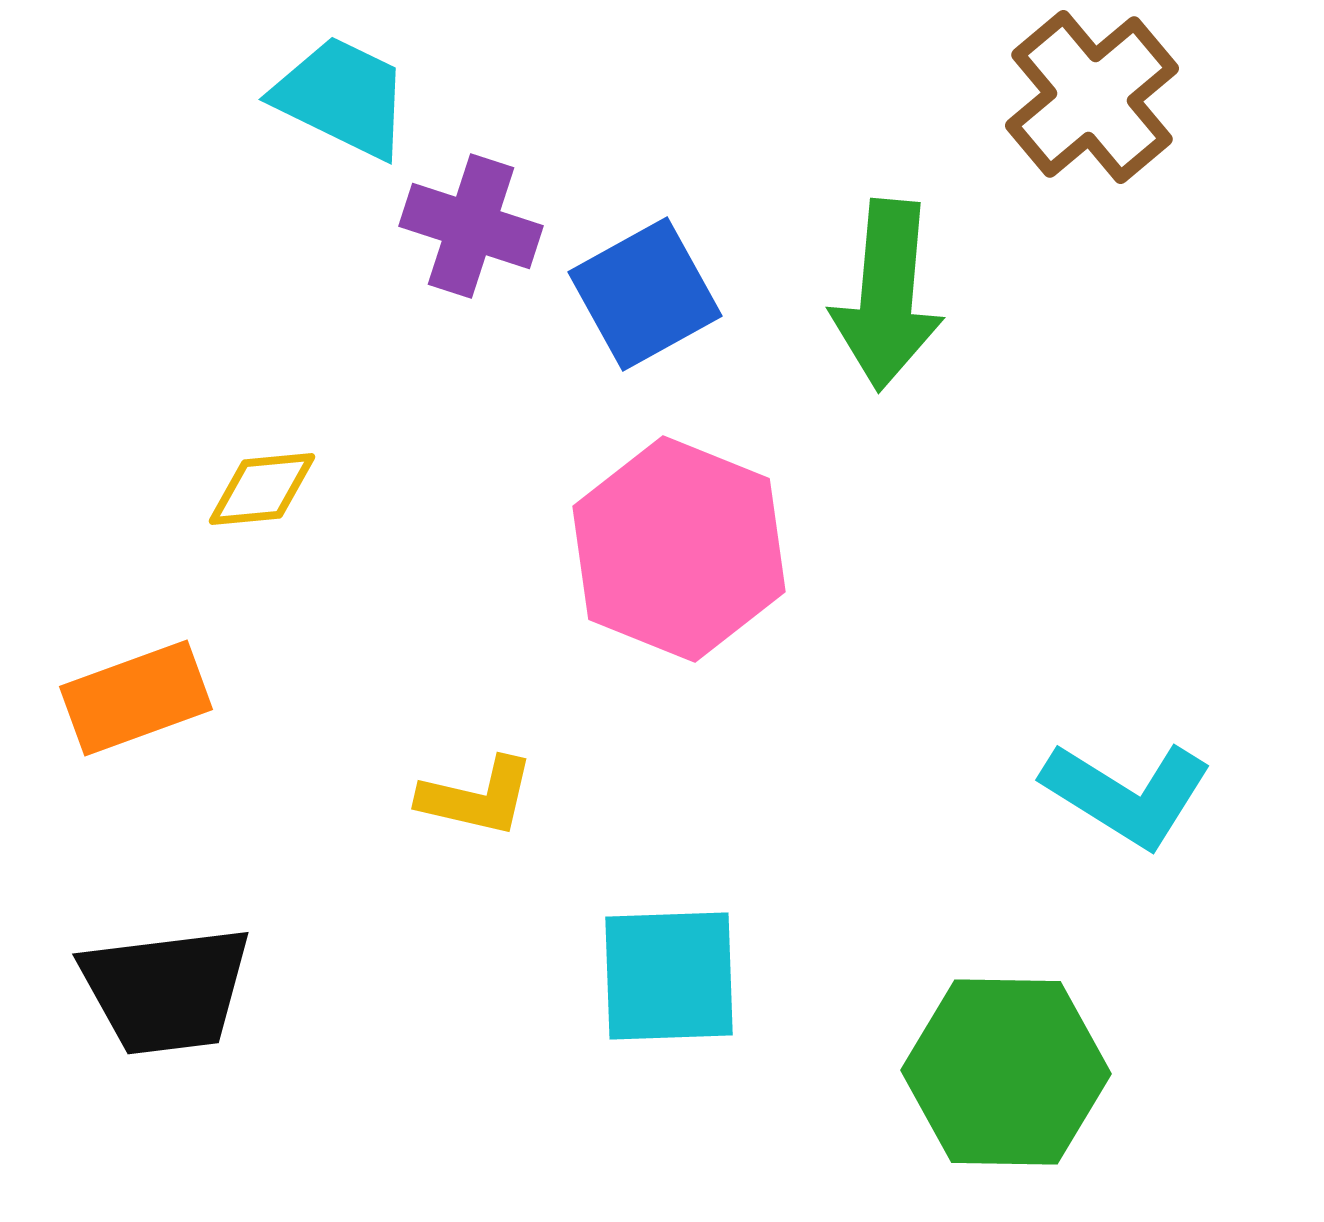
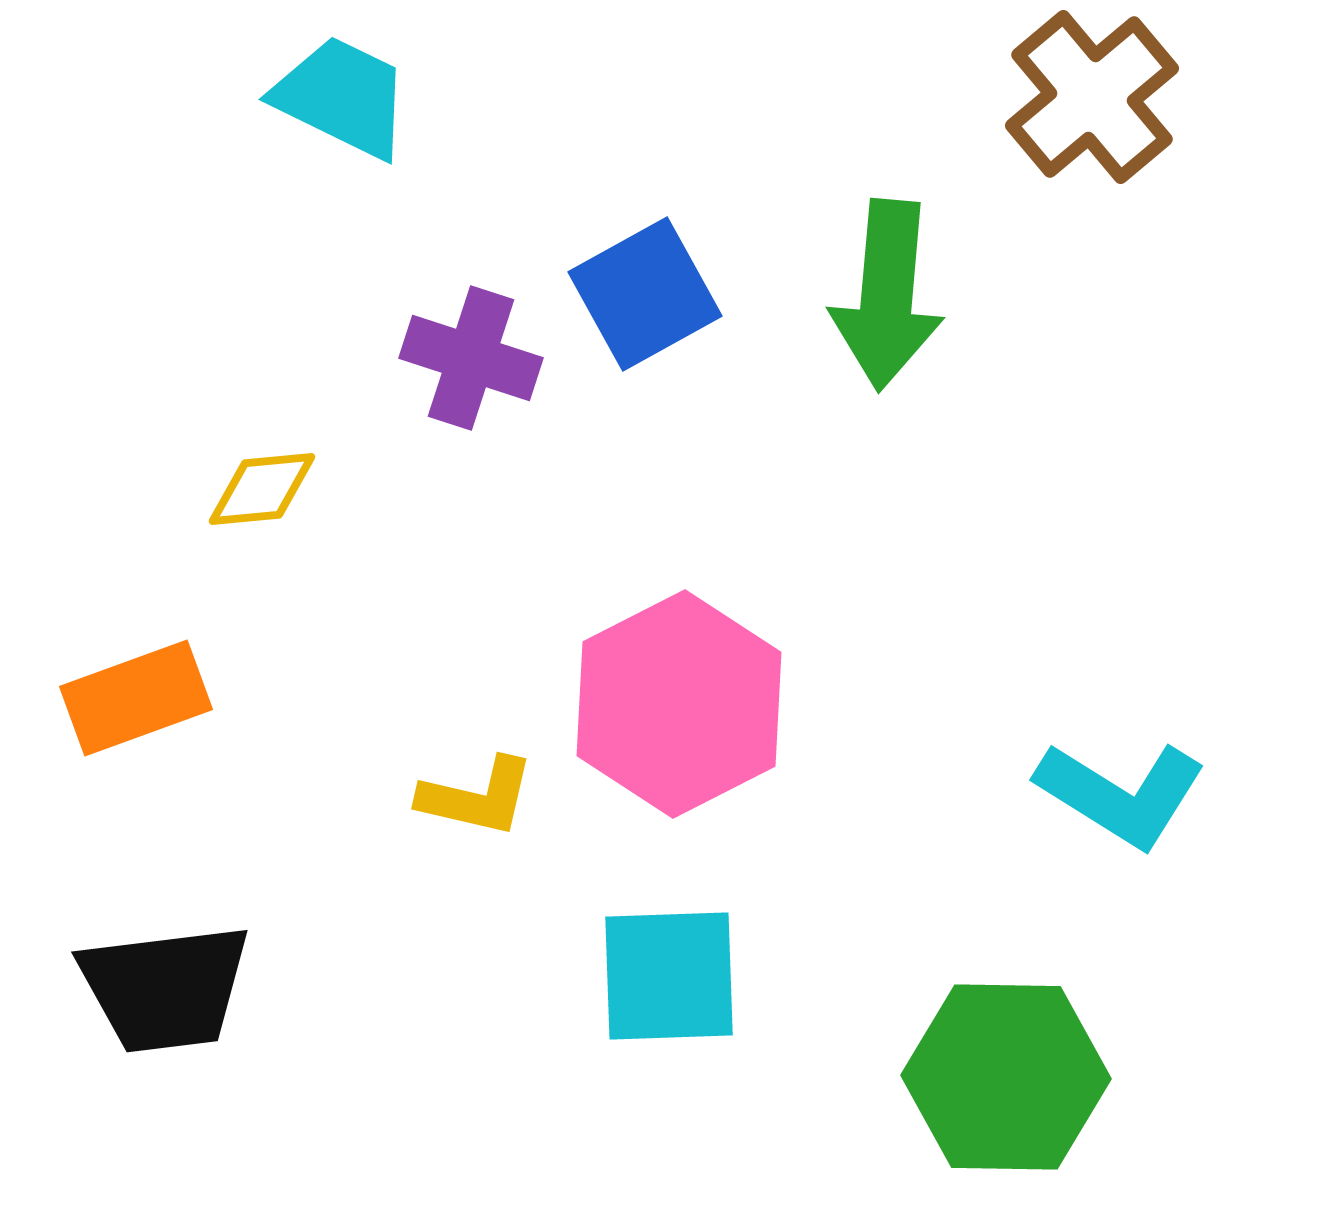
purple cross: moved 132 px down
pink hexagon: moved 155 px down; rotated 11 degrees clockwise
cyan L-shape: moved 6 px left
black trapezoid: moved 1 px left, 2 px up
green hexagon: moved 5 px down
